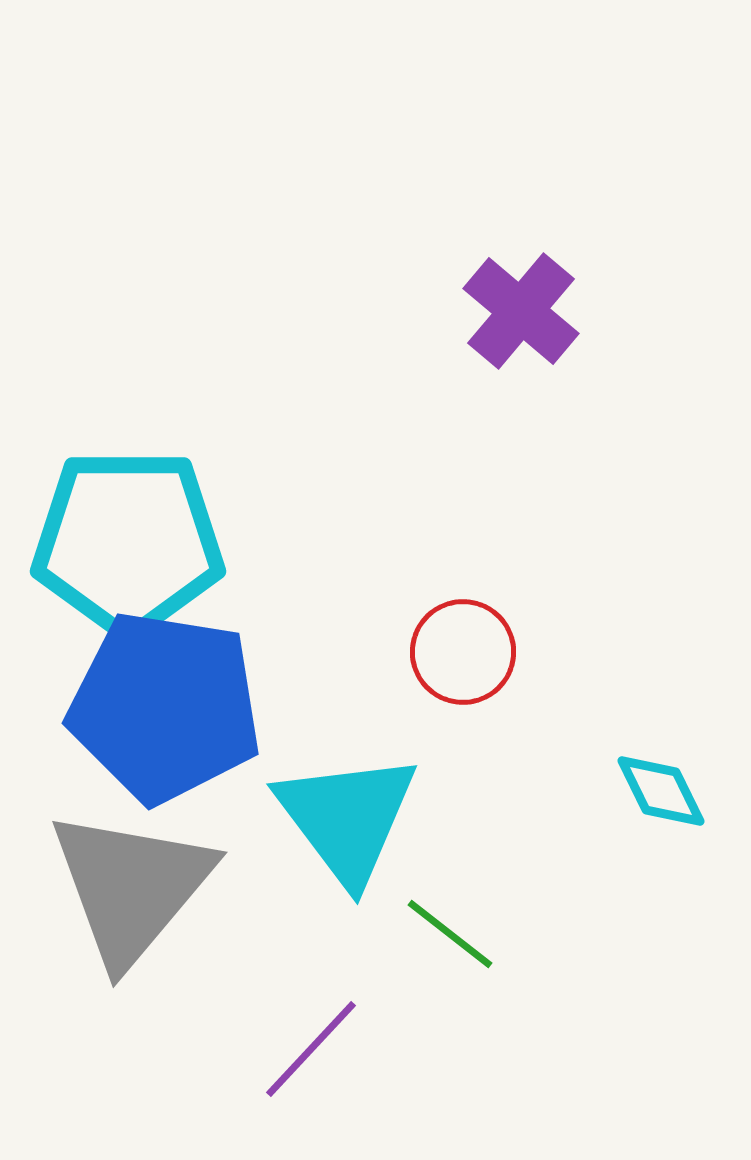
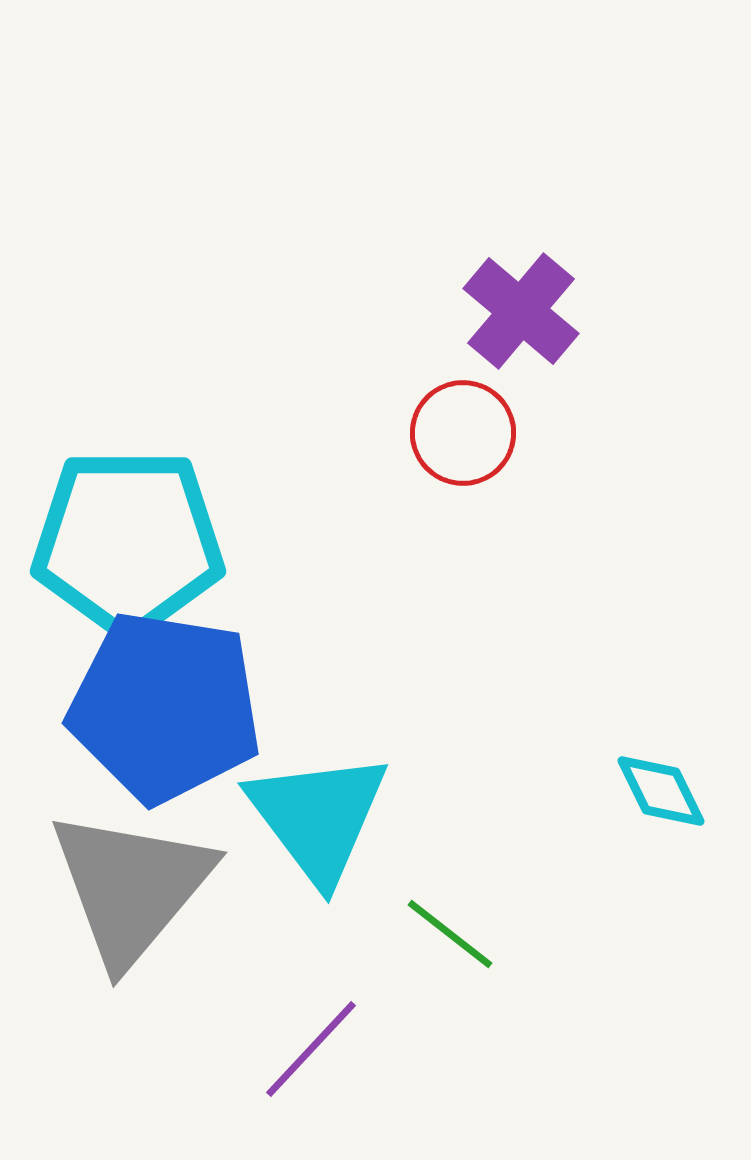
red circle: moved 219 px up
cyan triangle: moved 29 px left, 1 px up
